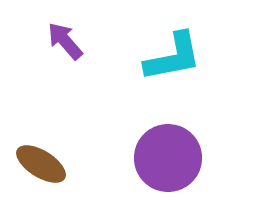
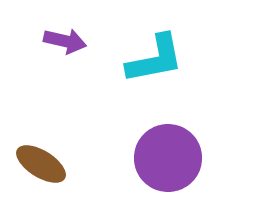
purple arrow: rotated 144 degrees clockwise
cyan L-shape: moved 18 px left, 2 px down
